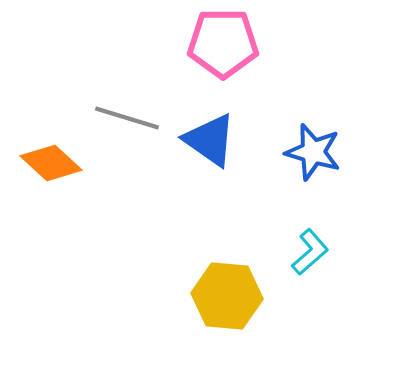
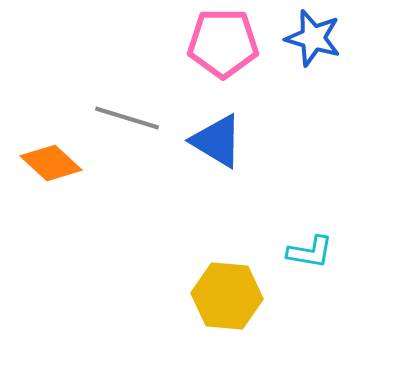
blue triangle: moved 7 px right, 1 px down; rotated 4 degrees counterclockwise
blue star: moved 114 px up
cyan L-shape: rotated 51 degrees clockwise
